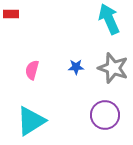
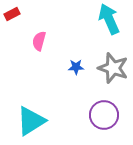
red rectangle: moved 1 px right; rotated 28 degrees counterclockwise
pink semicircle: moved 7 px right, 29 px up
purple circle: moved 1 px left
